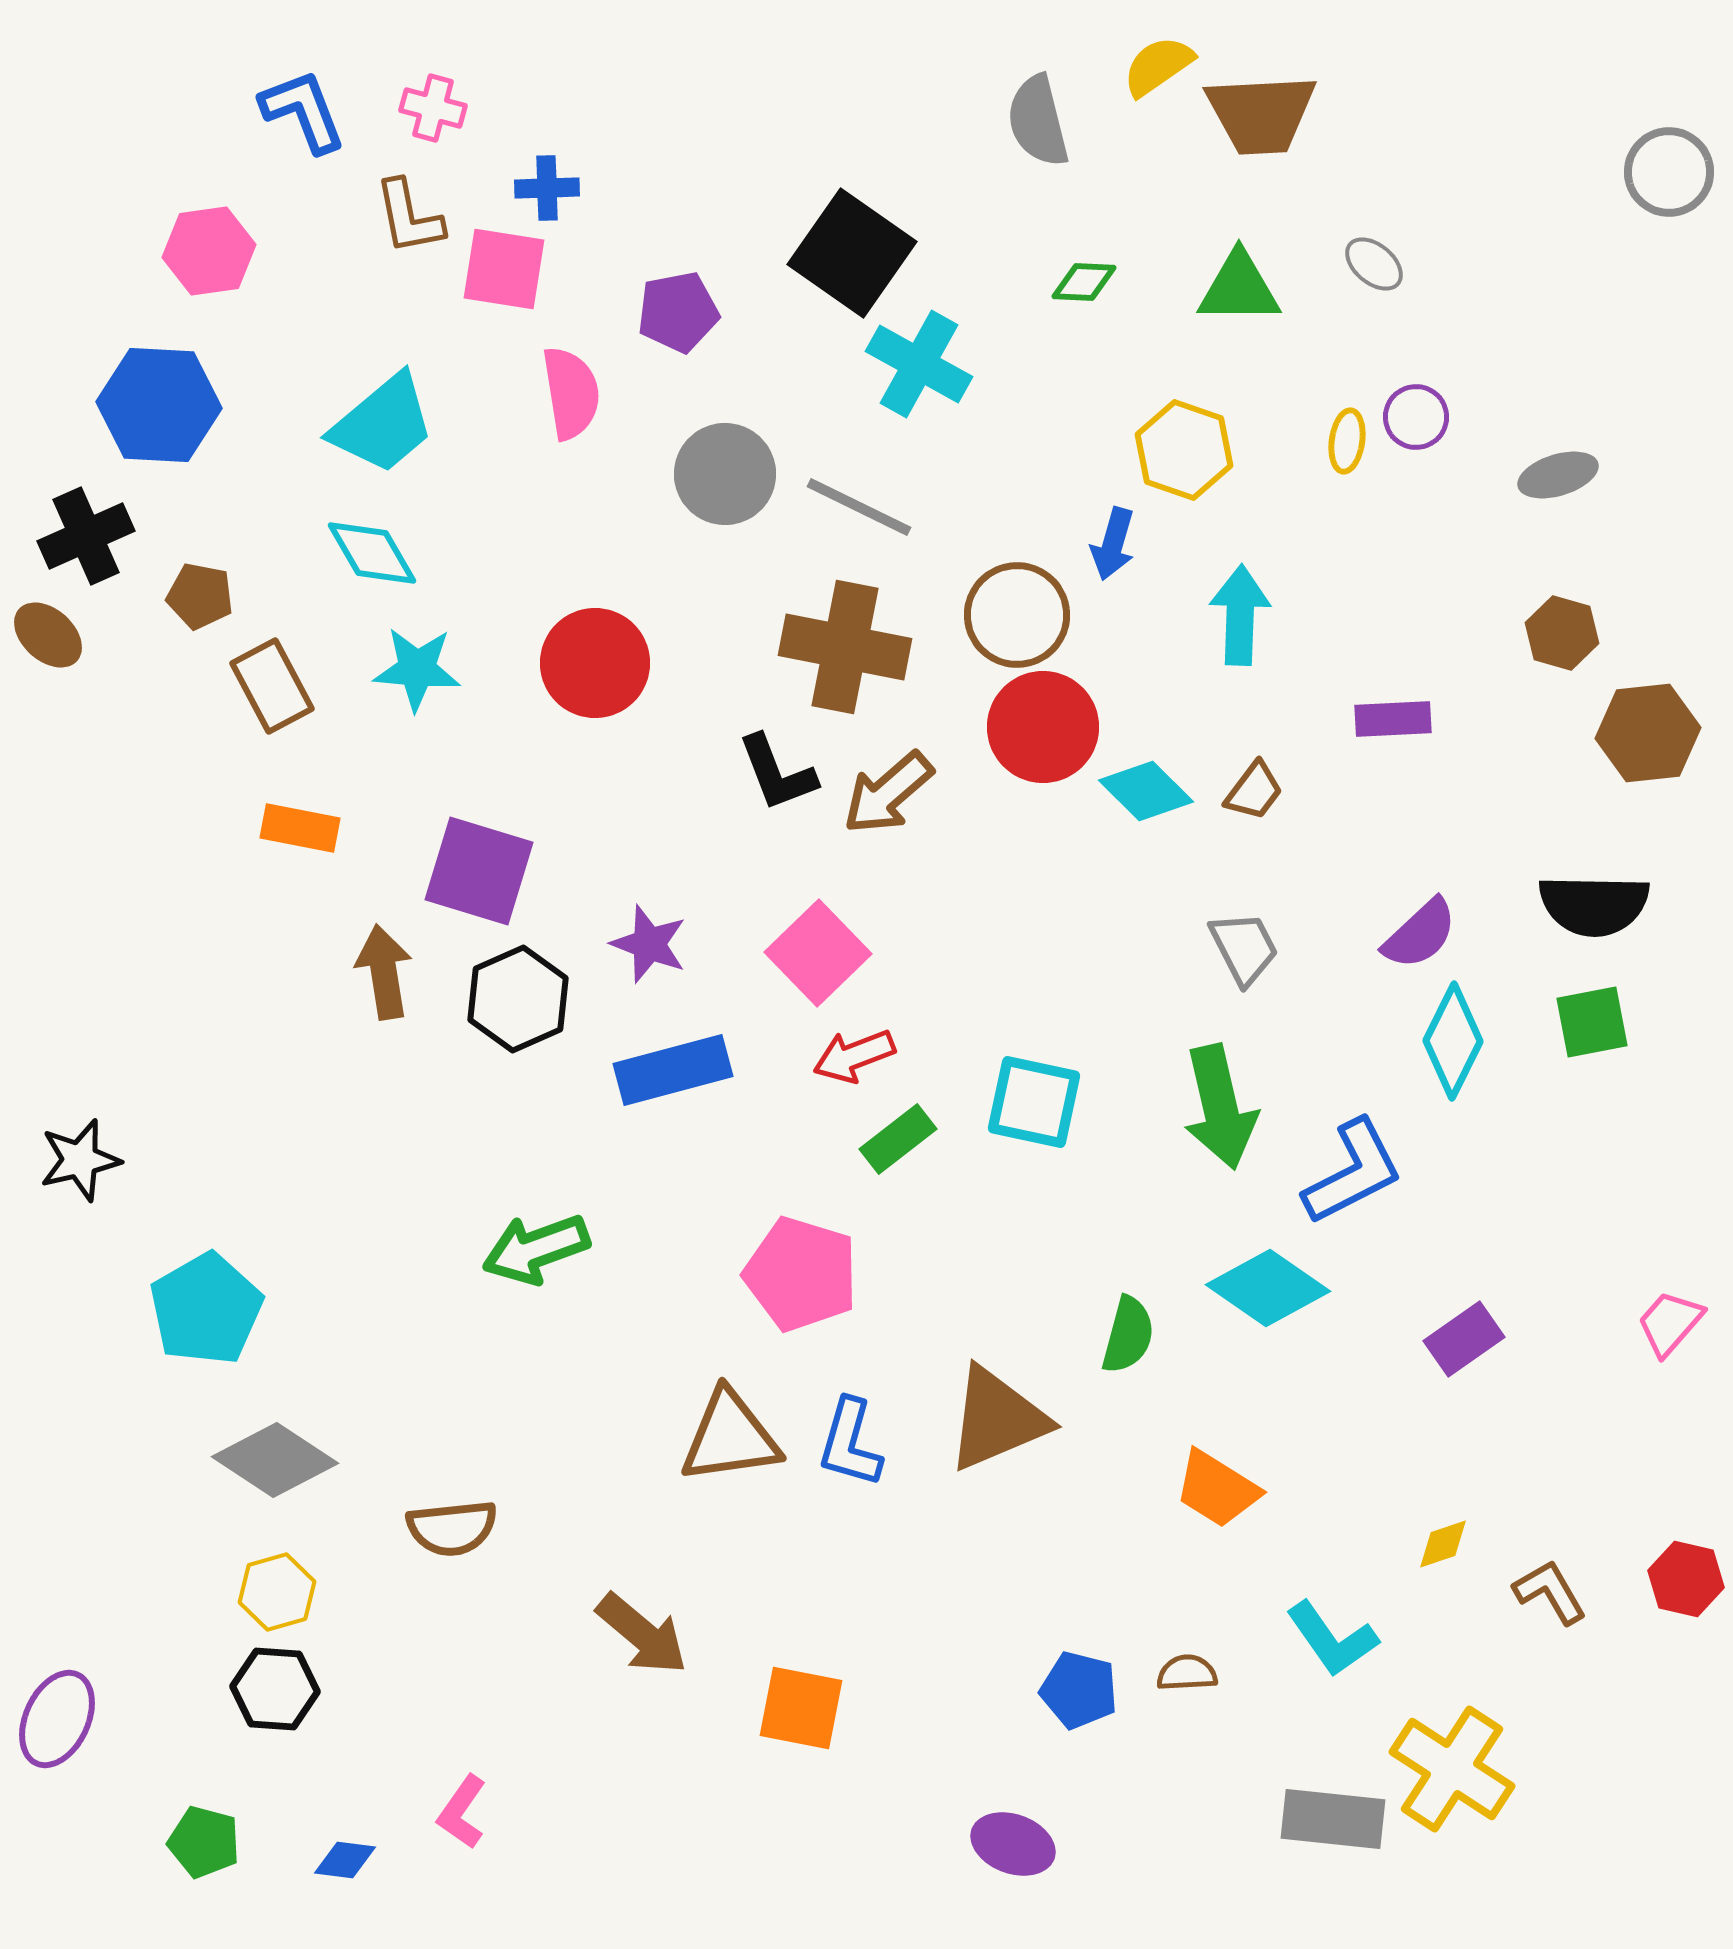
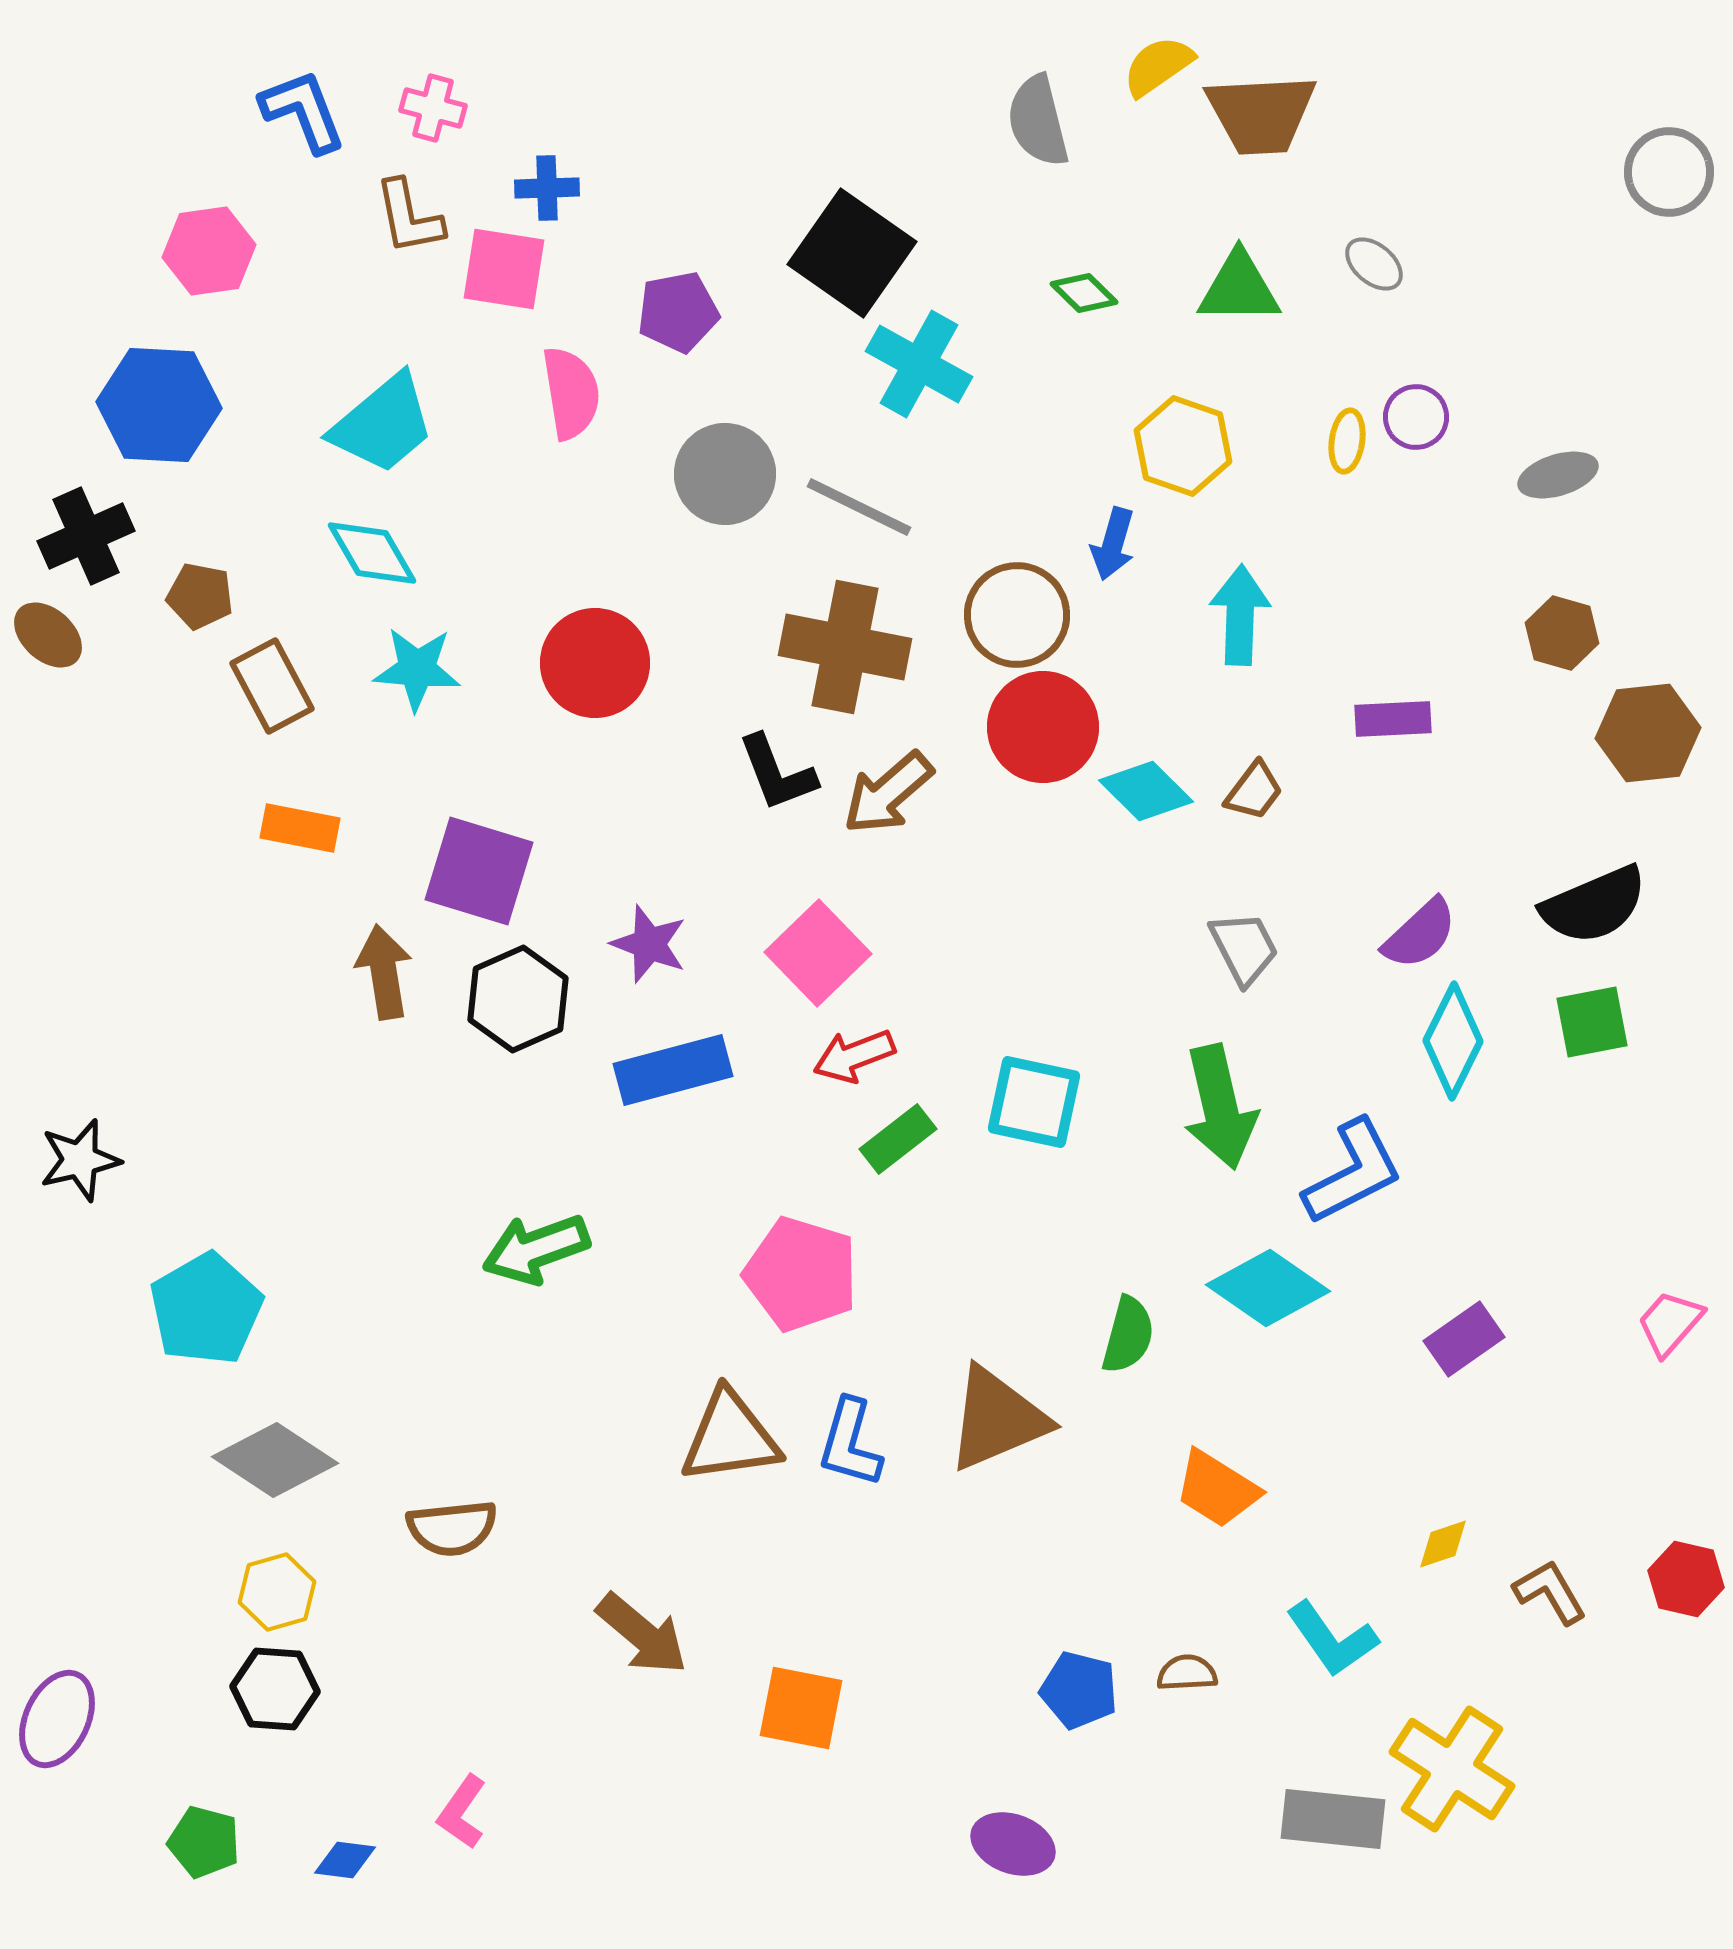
green diamond at (1084, 282): moved 11 px down; rotated 42 degrees clockwise
yellow hexagon at (1184, 450): moved 1 px left, 4 px up
black semicircle at (1594, 905): rotated 24 degrees counterclockwise
